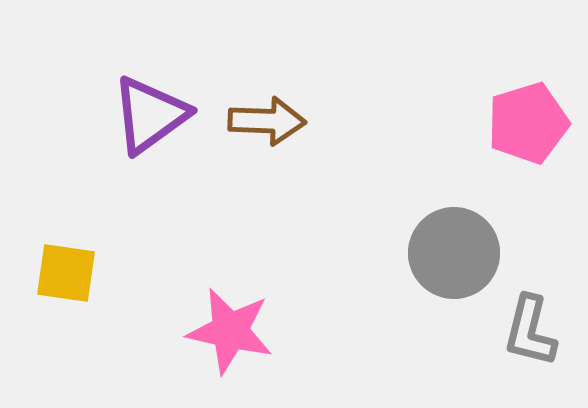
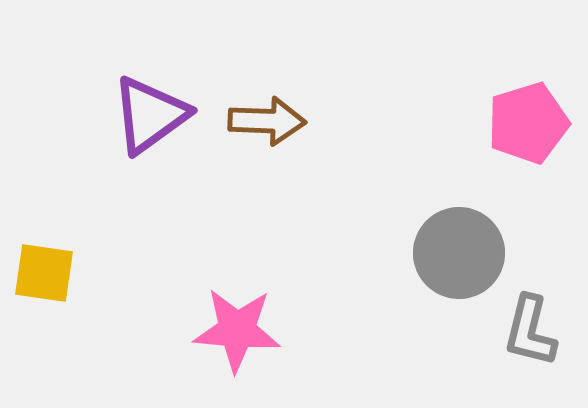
gray circle: moved 5 px right
yellow square: moved 22 px left
pink star: moved 7 px right, 1 px up; rotated 8 degrees counterclockwise
